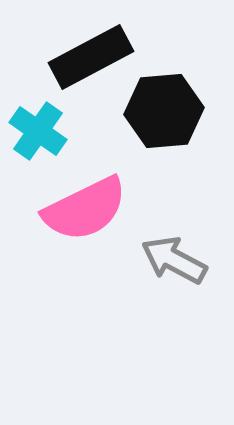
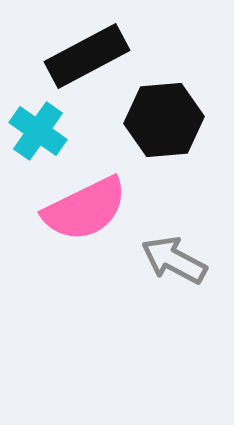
black rectangle: moved 4 px left, 1 px up
black hexagon: moved 9 px down
